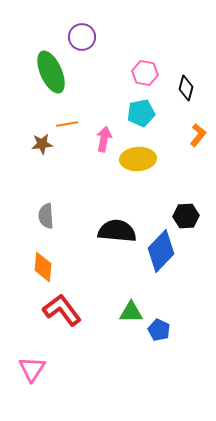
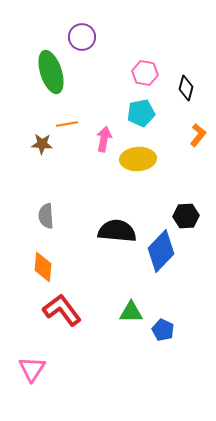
green ellipse: rotated 6 degrees clockwise
brown star: rotated 10 degrees clockwise
blue pentagon: moved 4 px right
